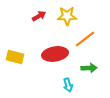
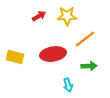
red ellipse: moved 2 px left
green arrow: moved 2 px up
